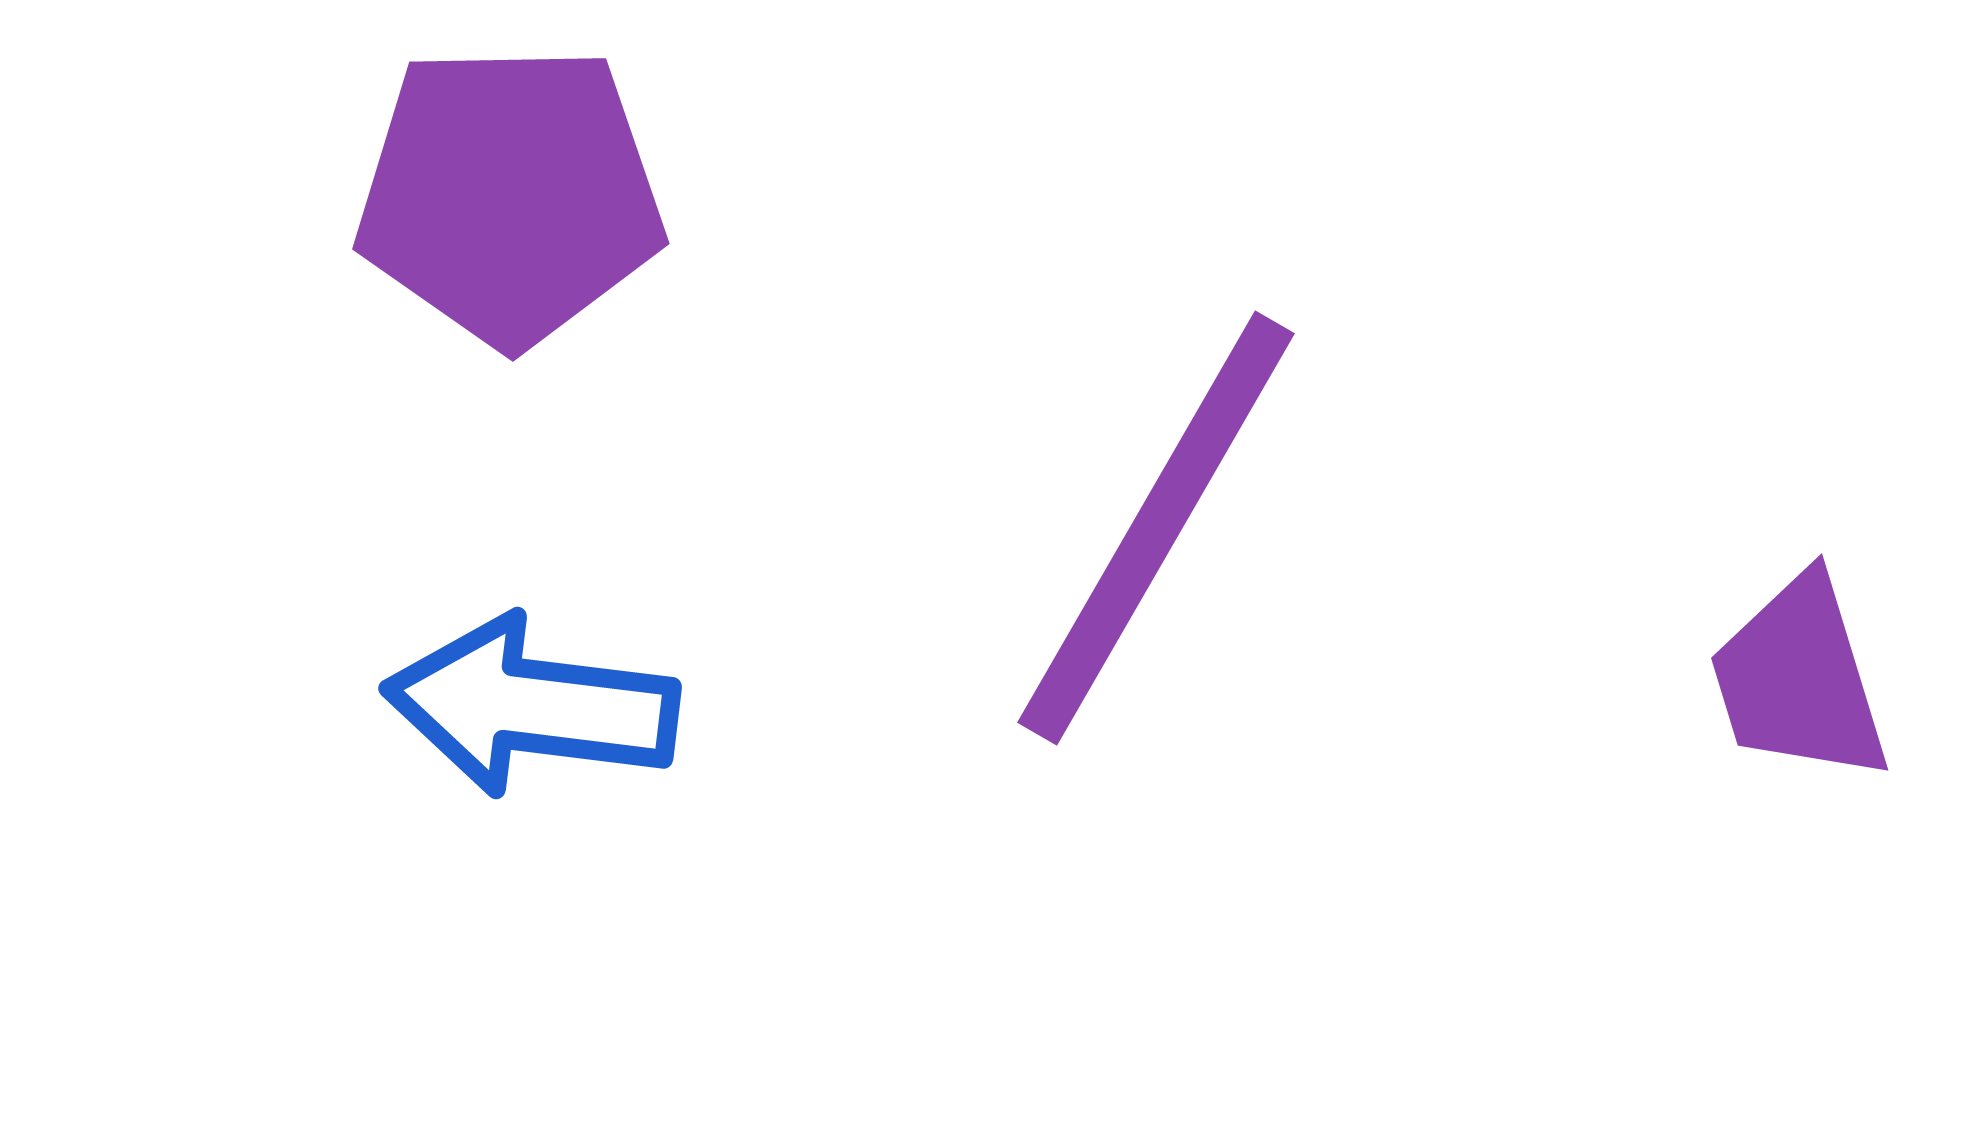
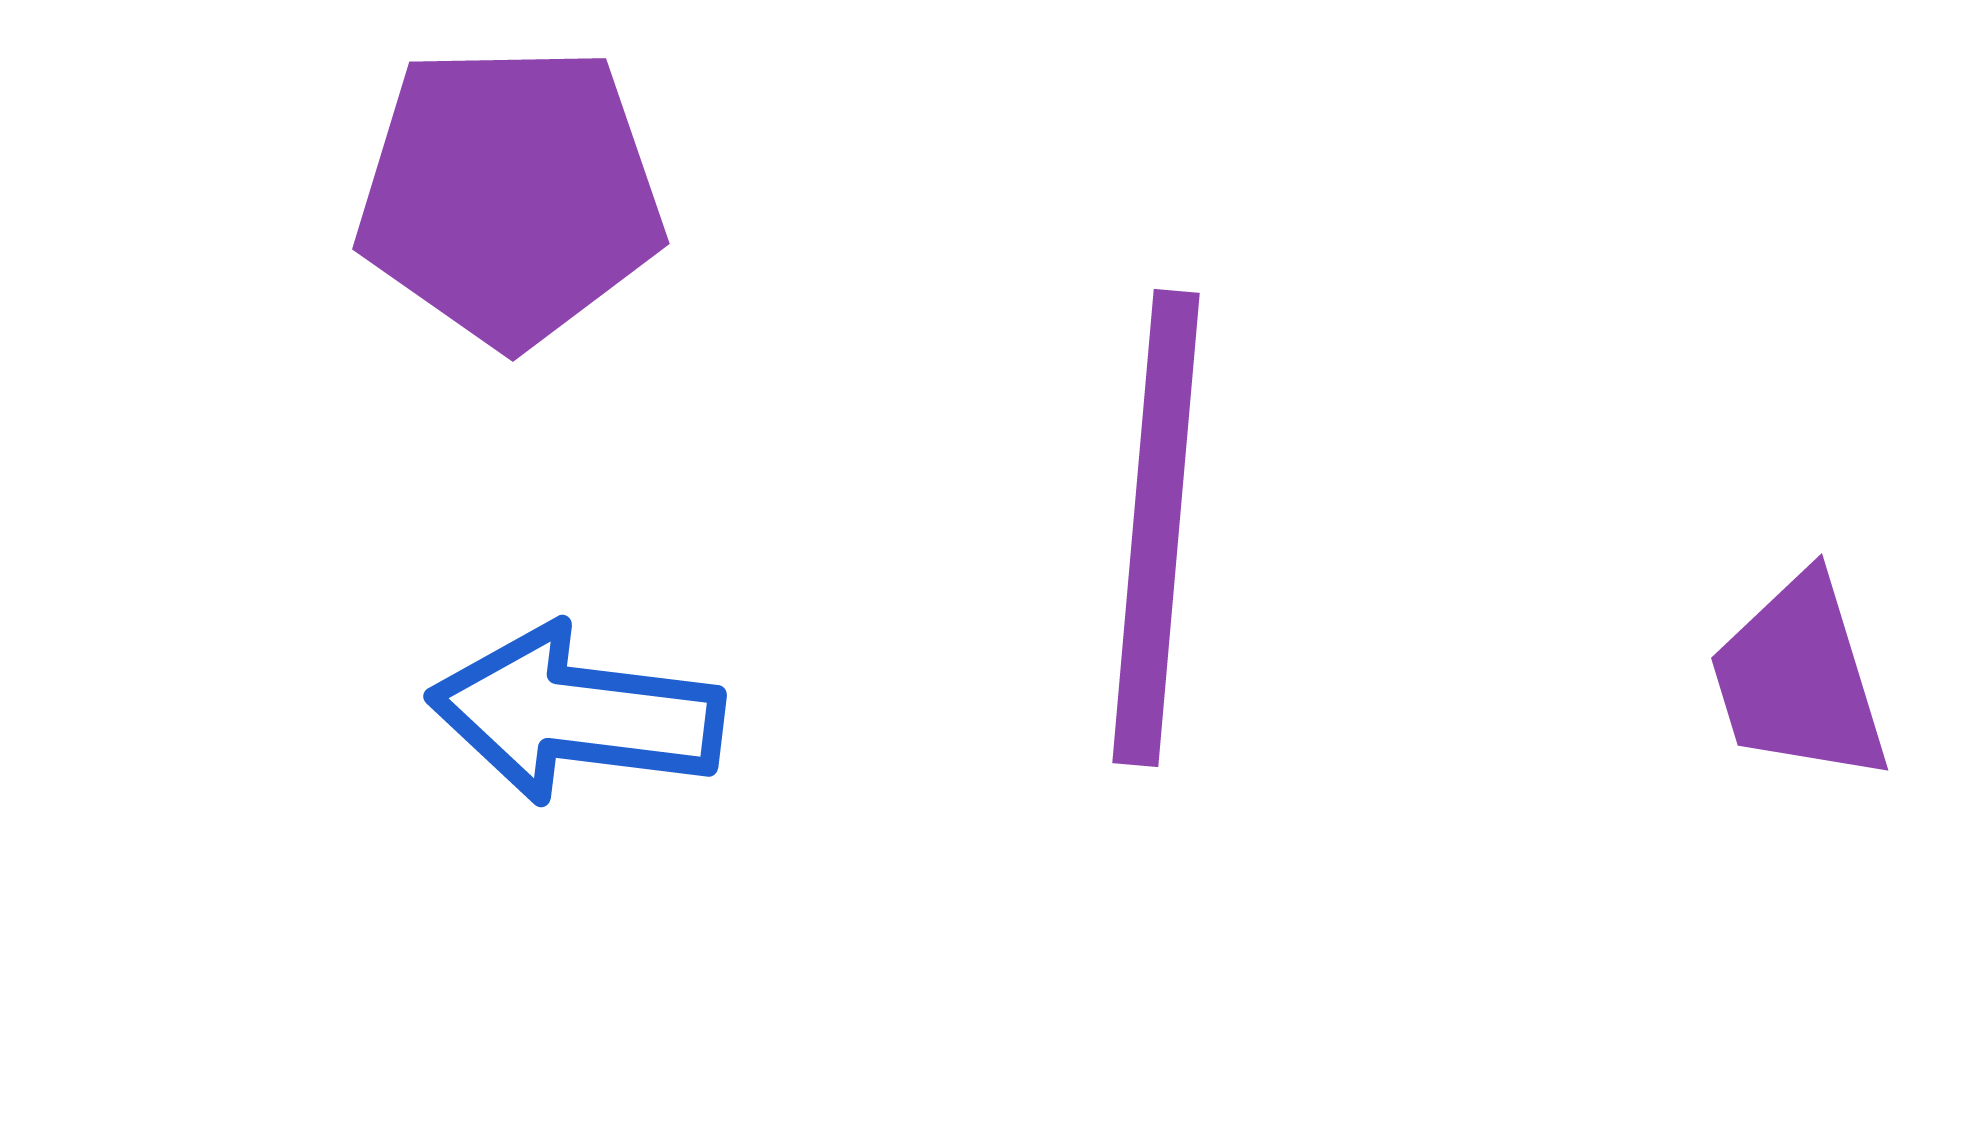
purple line: rotated 25 degrees counterclockwise
blue arrow: moved 45 px right, 8 px down
